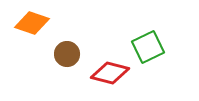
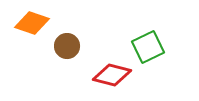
brown circle: moved 8 px up
red diamond: moved 2 px right, 2 px down
